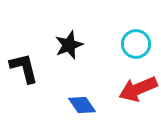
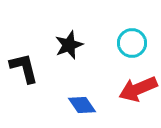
cyan circle: moved 4 px left, 1 px up
